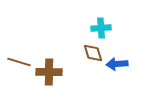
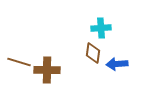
brown diamond: rotated 25 degrees clockwise
brown cross: moved 2 px left, 2 px up
